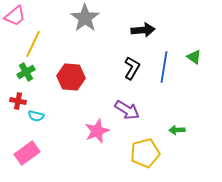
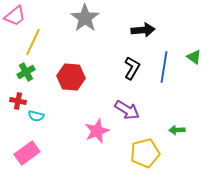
yellow line: moved 2 px up
